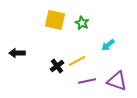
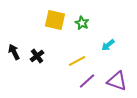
black arrow: moved 3 px left, 1 px up; rotated 63 degrees clockwise
black cross: moved 20 px left, 10 px up
purple line: rotated 30 degrees counterclockwise
